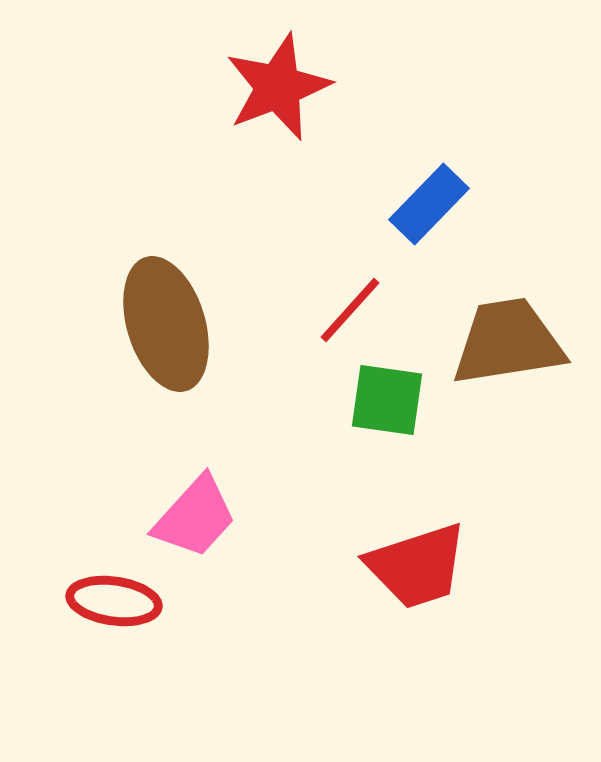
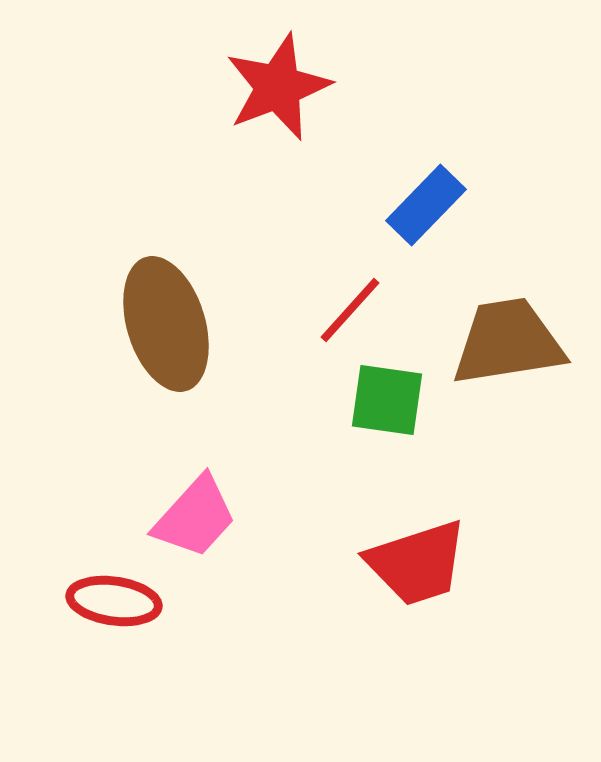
blue rectangle: moved 3 px left, 1 px down
red trapezoid: moved 3 px up
